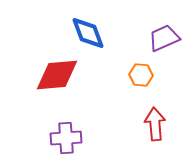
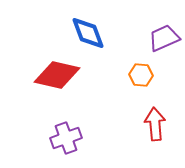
red diamond: rotated 18 degrees clockwise
purple cross: rotated 16 degrees counterclockwise
